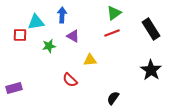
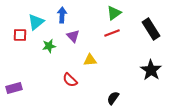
cyan triangle: rotated 30 degrees counterclockwise
purple triangle: rotated 16 degrees clockwise
